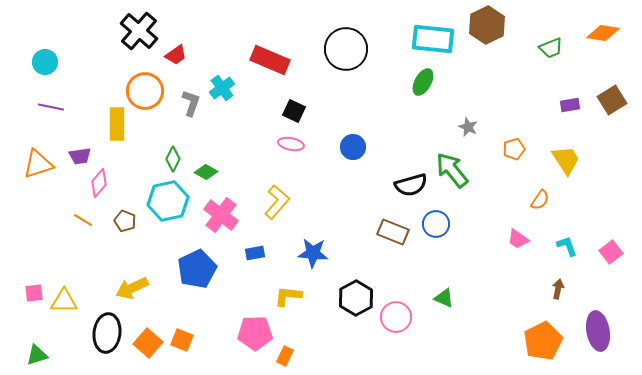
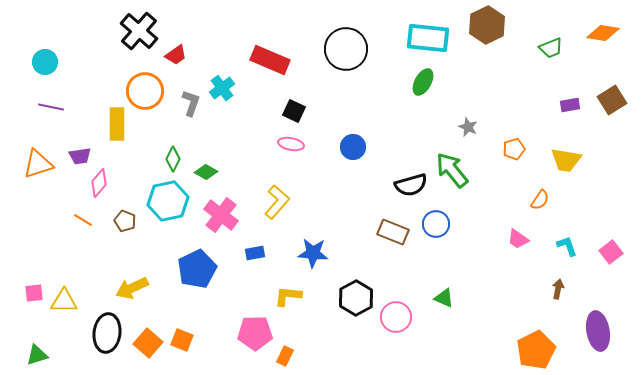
cyan rectangle at (433, 39): moved 5 px left, 1 px up
yellow trapezoid at (566, 160): rotated 132 degrees clockwise
orange pentagon at (543, 341): moved 7 px left, 9 px down
